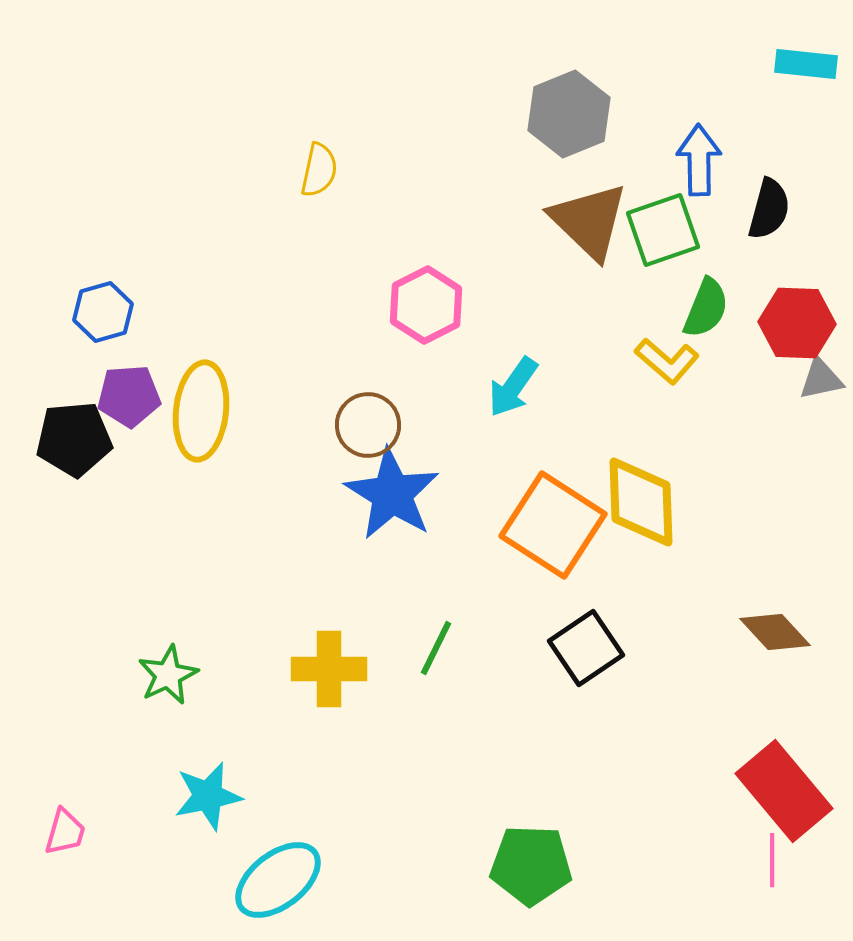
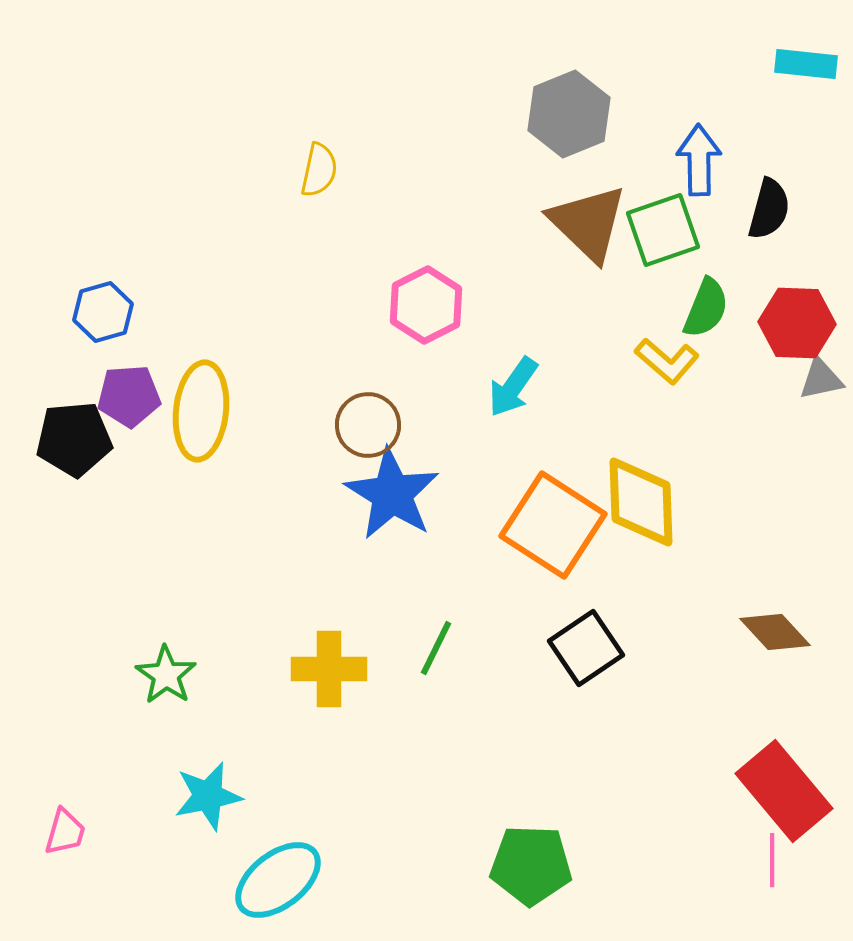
brown triangle: moved 1 px left, 2 px down
green star: moved 2 px left; rotated 12 degrees counterclockwise
